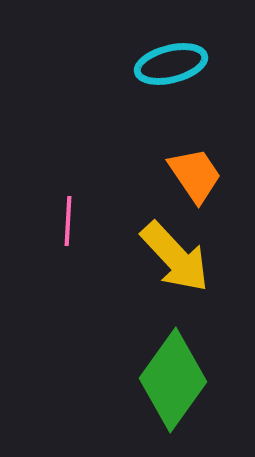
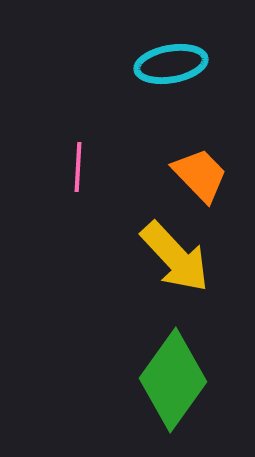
cyan ellipse: rotated 4 degrees clockwise
orange trapezoid: moved 5 px right; rotated 10 degrees counterclockwise
pink line: moved 10 px right, 54 px up
